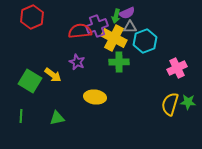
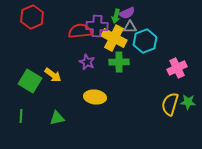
purple cross: rotated 25 degrees clockwise
purple star: moved 10 px right
